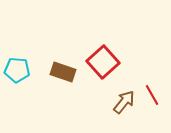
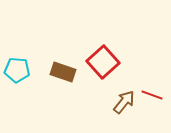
red line: rotated 40 degrees counterclockwise
